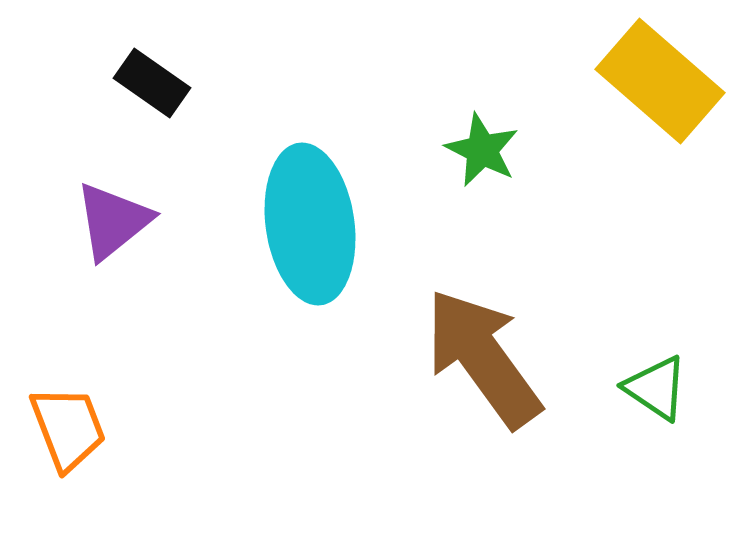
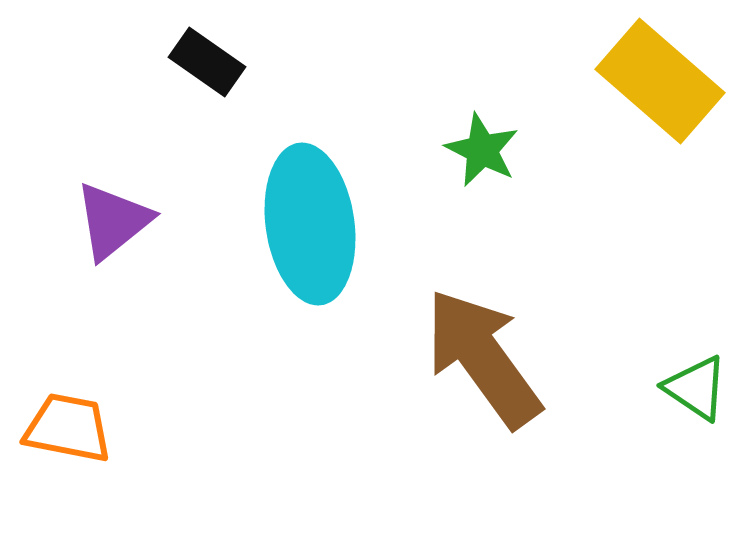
black rectangle: moved 55 px right, 21 px up
green triangle: moved 40 px right
orange trapezoid: rotated 58 degrees counterclockwise
